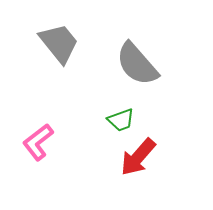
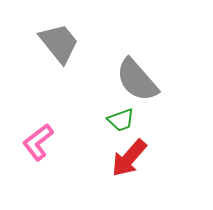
gray semicircle: moved 16 px down
red arrow: moved 9 px left, 1 px down
